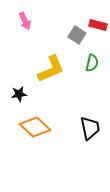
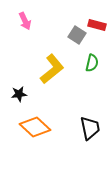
red rectangle: moved 1 px left
yellow L-shape: moved 1 px right; rotated 16 degrees counterclockwise
